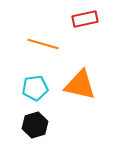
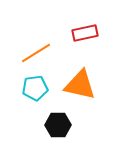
red rectangle: moved 14 px down
orange line: moved 7 px left, 9 px down; rotated 48 degrees counterclockwise
black hexagon: moved 23 px right; rotated 15 degrees clockwise
